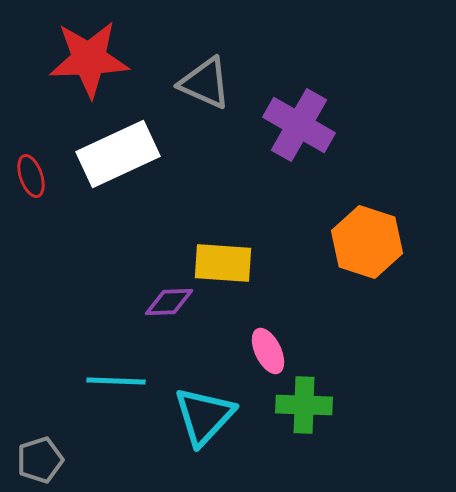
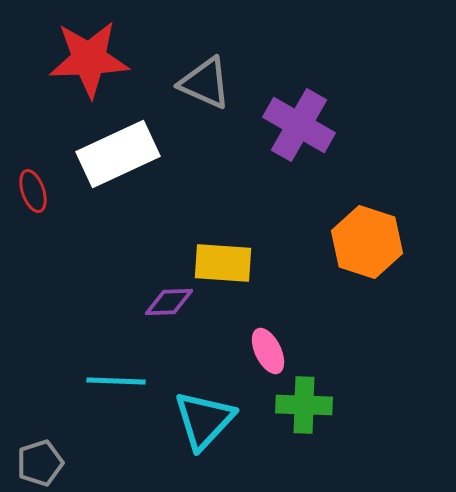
red ellipse: moved 2 px right, 15 px down
cyan triangle: moved 4 px down
gray pentagon: moved 3 px down
